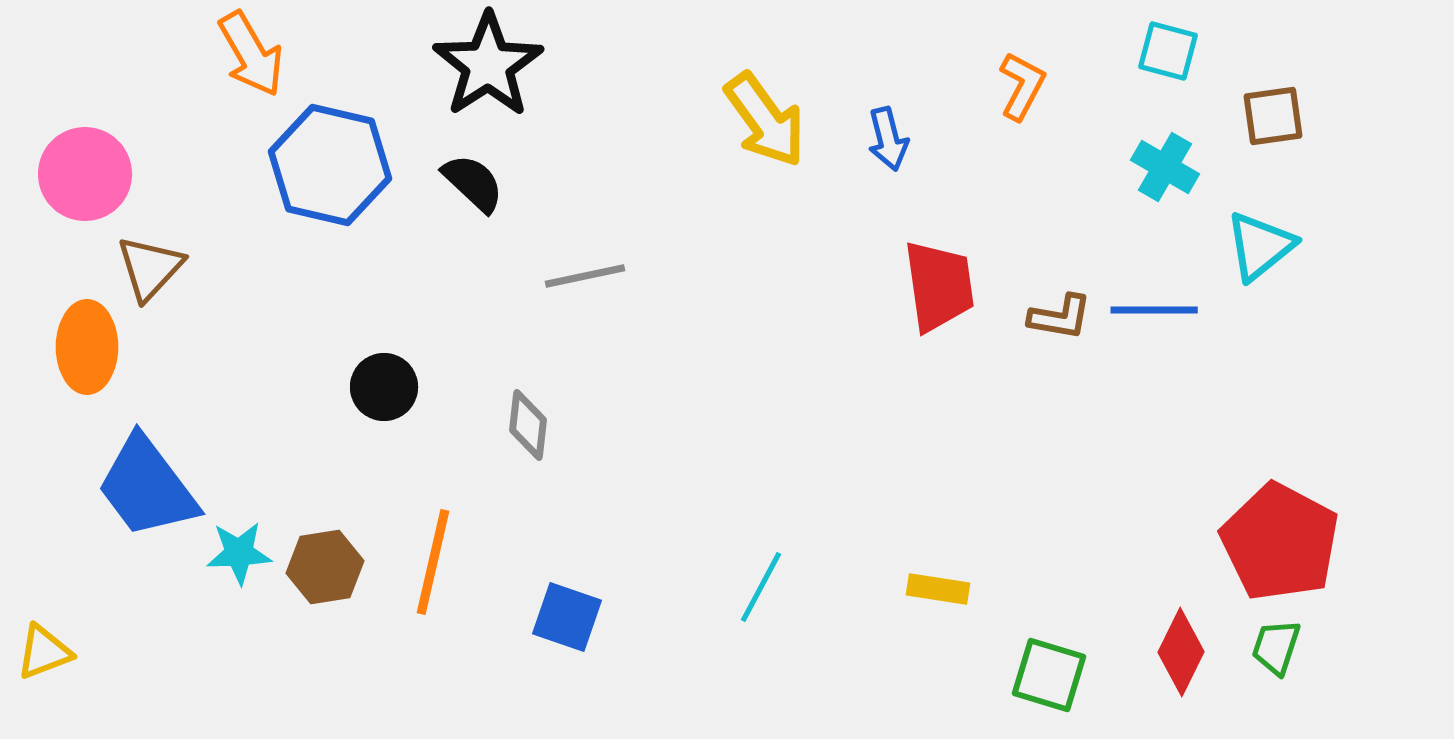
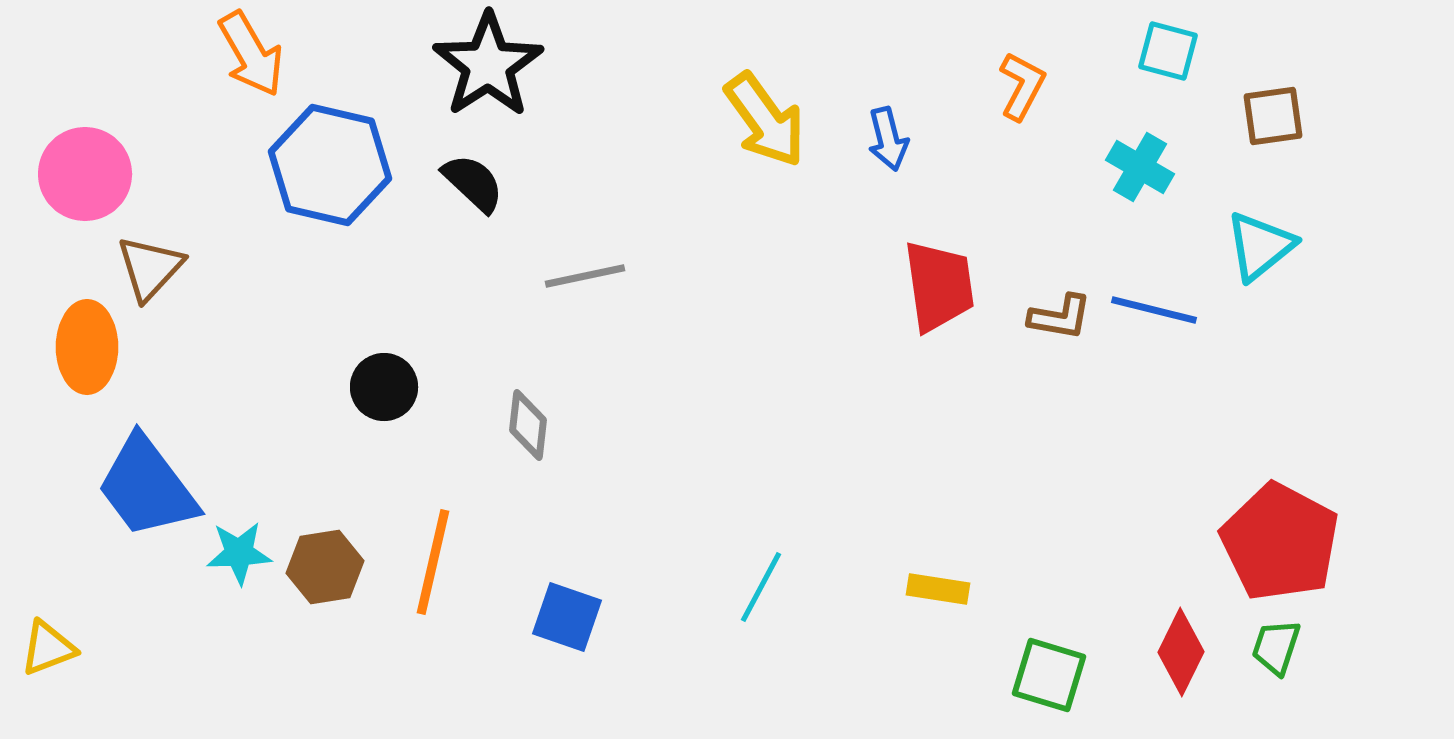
cyan cross: moved 25 px left
blue line: rotated 14 degrees clockwise
yellow triangle: moved 4 px right, 4 px up
